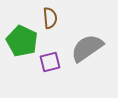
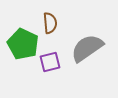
brown semicircle: moved 5 px down
green pentagon: moved 1 px right, 3 px down
